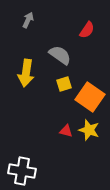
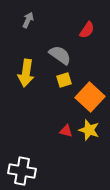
yellow square: moved 4 px up
orange square: rotated 8 degrees clockwise
